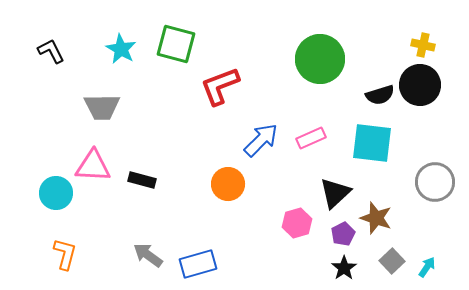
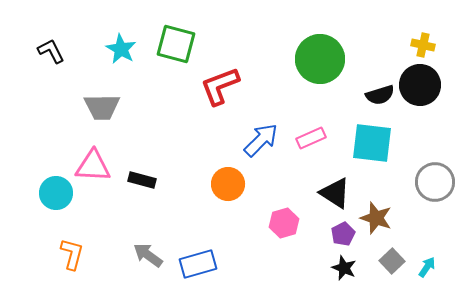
black triangle: rotated 44 degrees counterclockwise
pink hexagon: moved 13 px left
orange L-shape: moved 7 px right
black star: rotated 15 degrees counterclockwise
